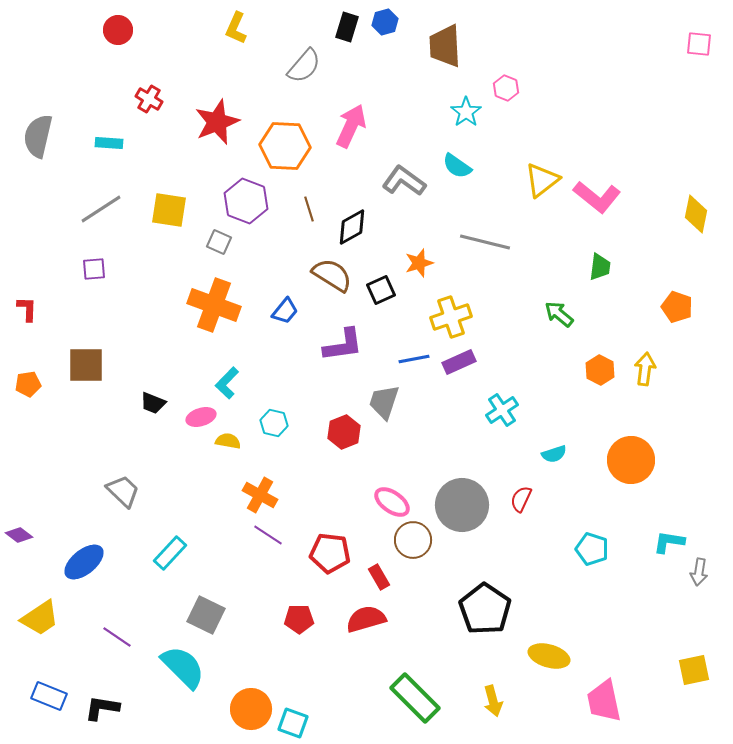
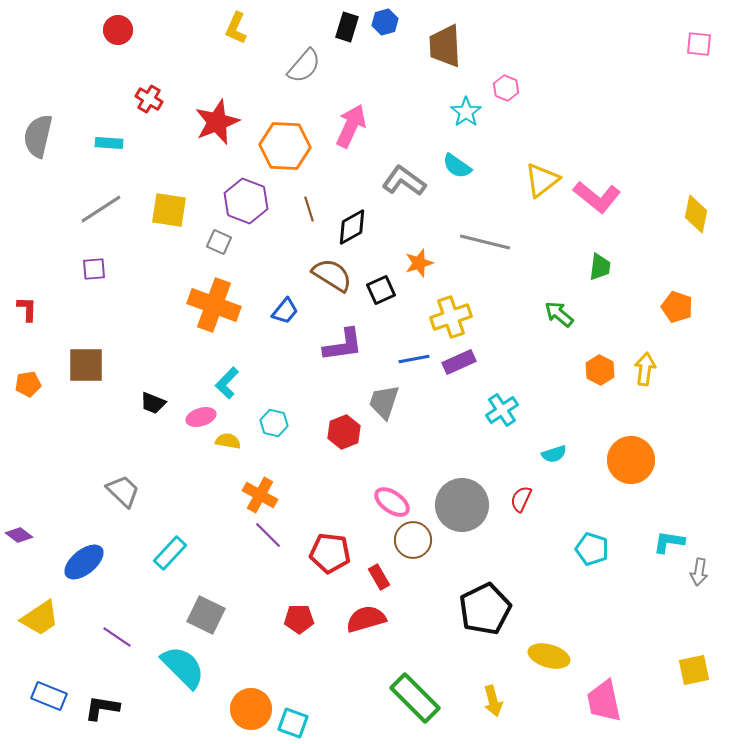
purple line at (268, 535): rotated 12 degrees clockwise
black pentagon at (485, 609): rotated 12 degrees clockwise
